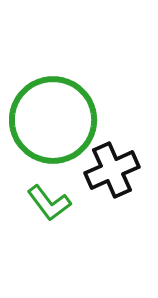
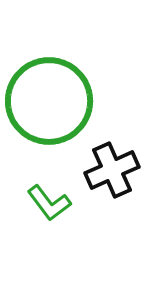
green circle: moved 4 px left, 19 px up
